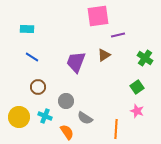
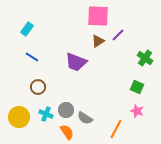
pink square: rotated 10 degrees clockwise
cyan rectangle: rotated 56 degrees counterclockwise
purple line: rotated 32 degrees counterclockwise
brown triangle: moved 6 px left, 14 px up
purple trapezoid: rotated 90 degrees counterclockwise
green square: rotated 32 degrees counterclockwise
gray circle: moved 9 px down
cyan cross: moved 1 px right, 2 px up
orange line: rotated 24 degrees clockwise
